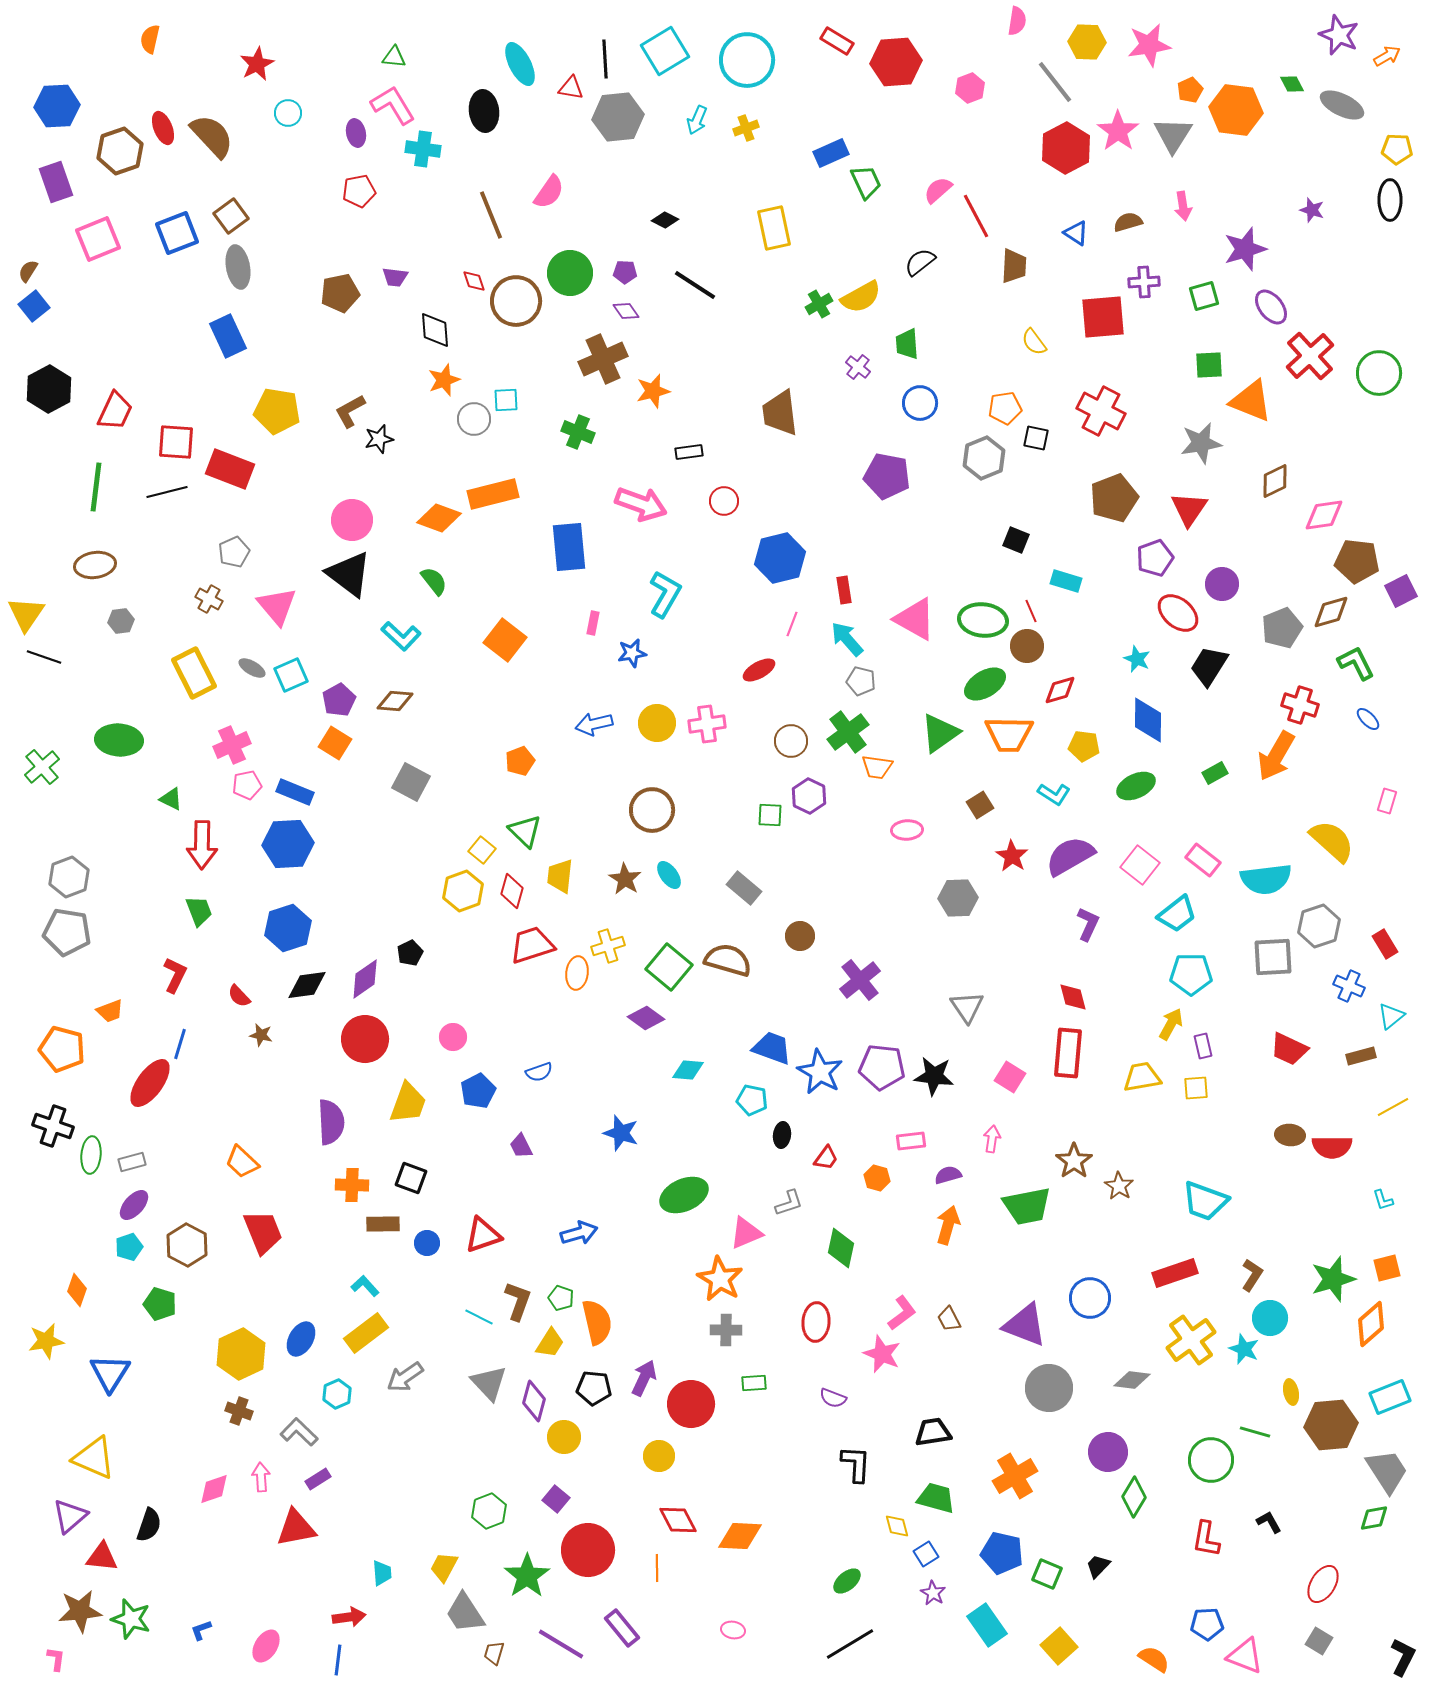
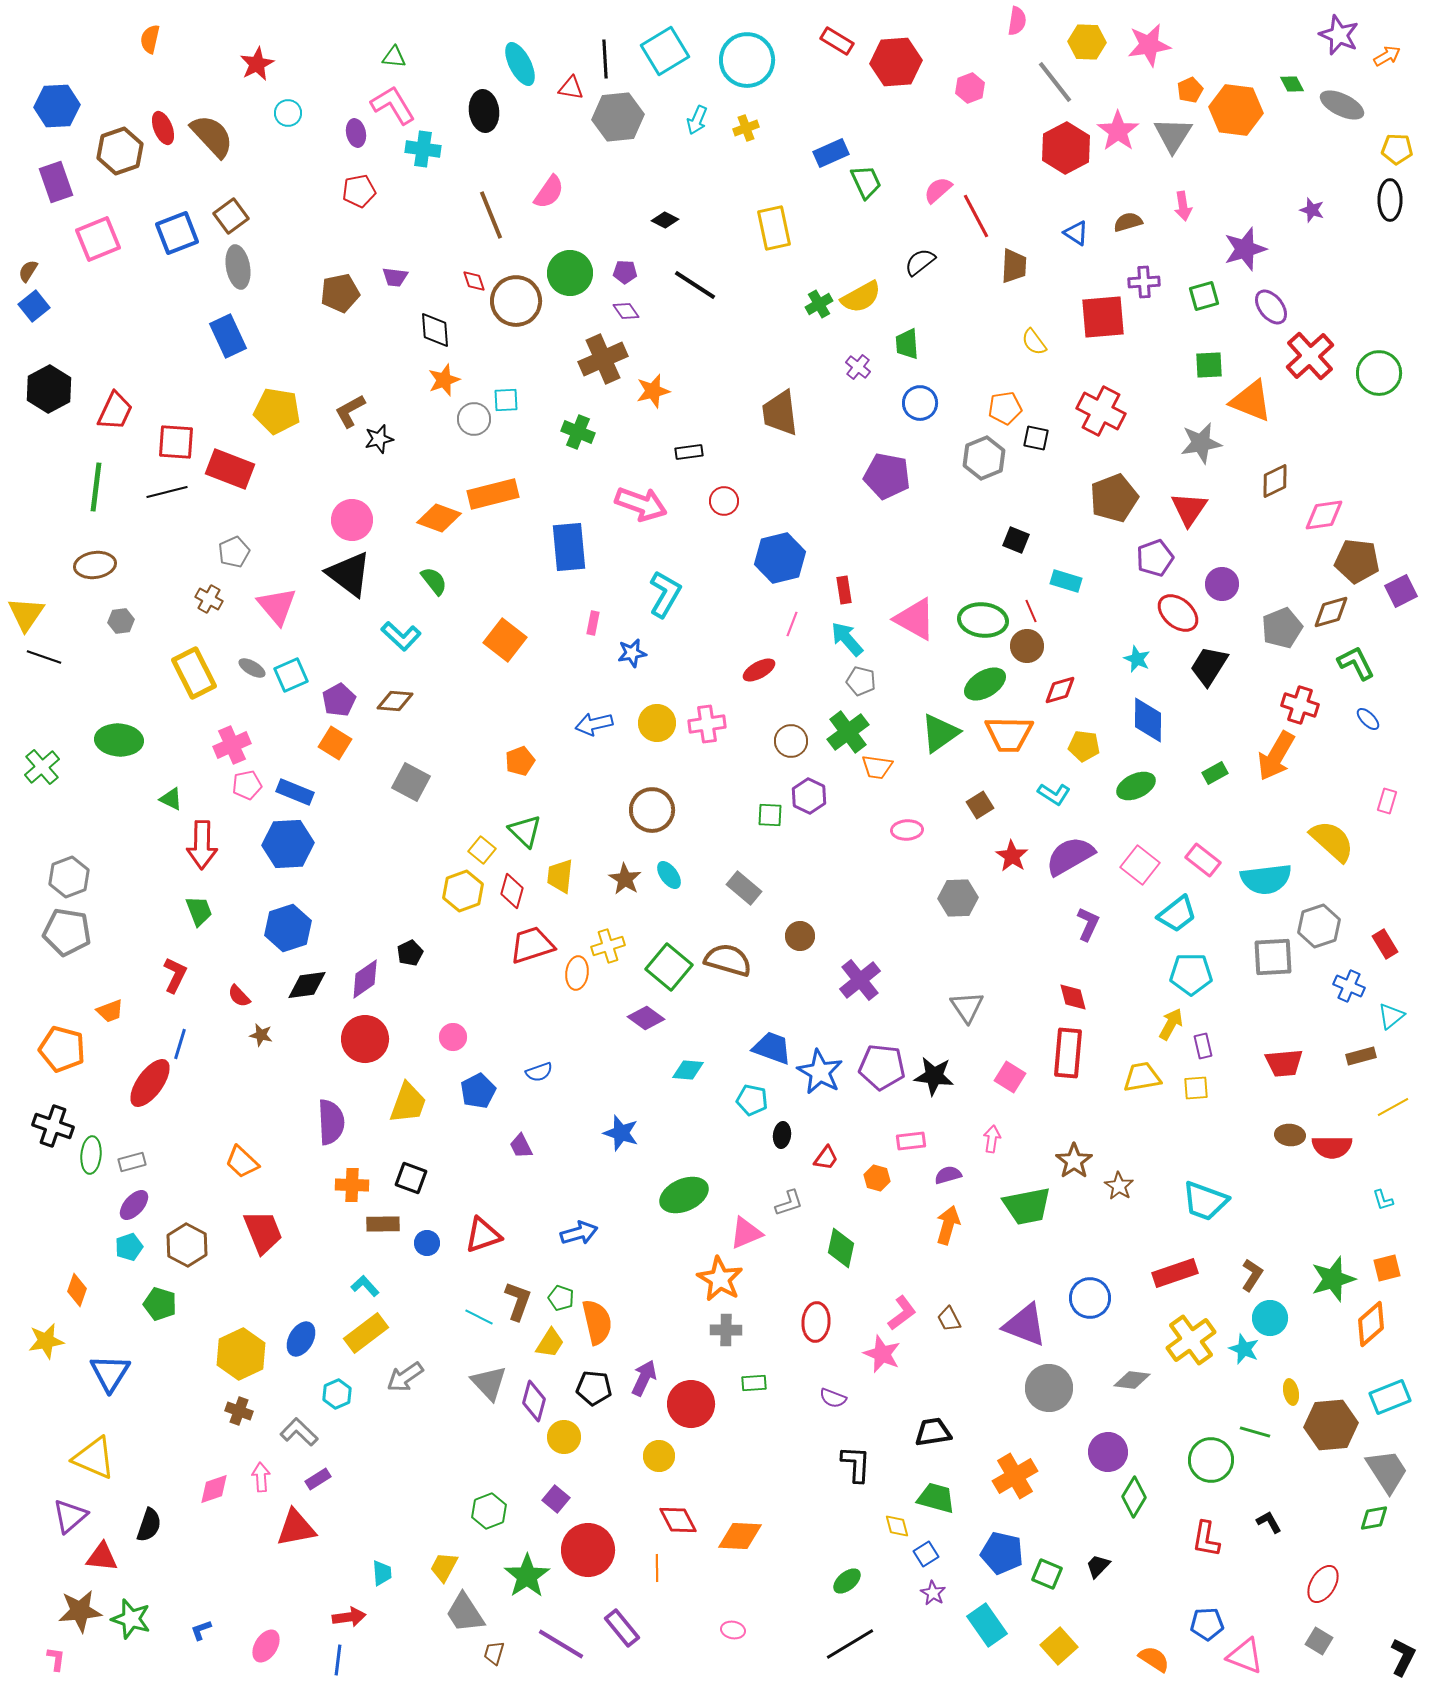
red trapezoid at (1289, 1049): moved 5 px left, 14 px down; rotated 30 degrees counterclockwise
